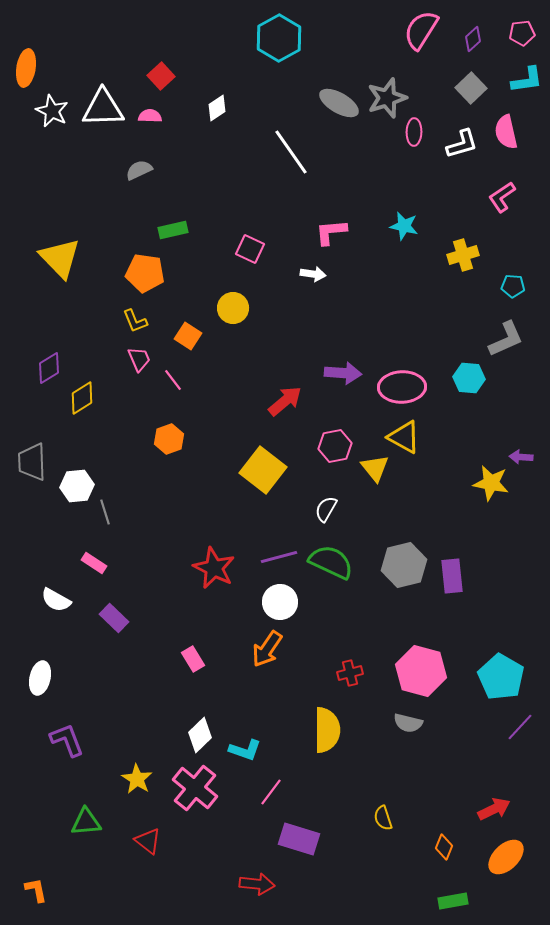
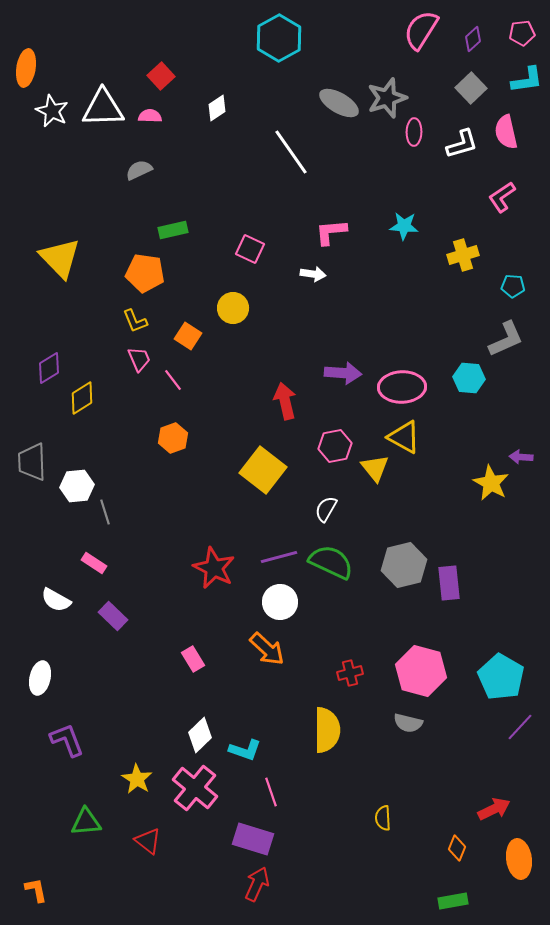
cyan star at (404, 226): rotated 8 degrees counterclockwise
red arrow at (285, 401): rotated 63 degrees counterclockwise
orange hexagon at (169, 439): moved 4 px right, 1 px up
yellow star at (491, 483): rotated 18 degrees clockwise
purple rectangle at (452, 576): moved 3 px left, 7 px down
purple rectangle at (114, 618): moved 1 px left, 2 px up
orange arrow at (267, 649): rotated 81 degrees counterclockwise
pink line at (271, 792): rotated 56 degrees counterclockwise
yellow semicircle at (383, 818): rotated 15 degrees clockwise
purple rectangle at (299, 839): moved 46 px left
orange diamond at (444, 847): moved 13 px right, 1 px down
orange ellipse at (506, 857): moved 13 px right, 2 px down; rotated 54 degrees counterclockwise
red arrow at (257, 884): rotated 72 degrees counterclockwise
